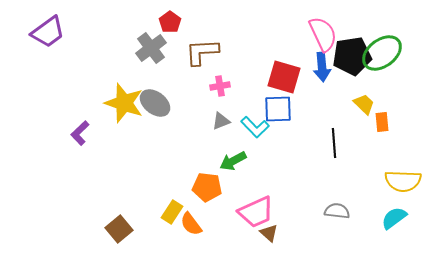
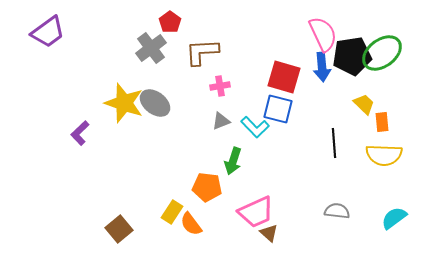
blue square: rotated 16 degrees clockwise
green arrow: rotated 44 degrees counterclockwise
yellow semicircle: moved 19 px left, 26 px up
